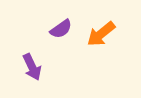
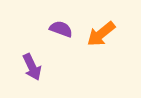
purple semicircle: rotated 125 degrees counterclockwise
